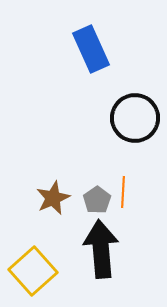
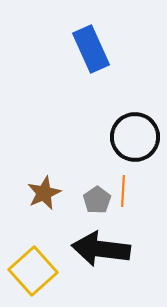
black circle: moved 19 px down
orange line: moved 1 px up
brown star: moved 9 px left, 5 px up
black arrow: rotated 78 degrees counterclockwise
